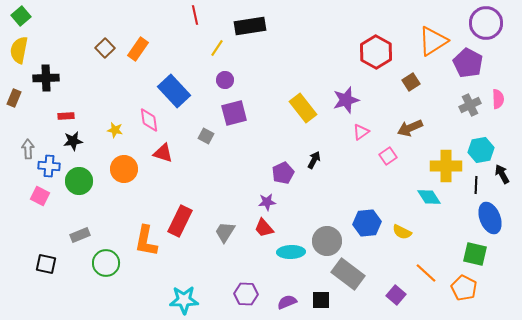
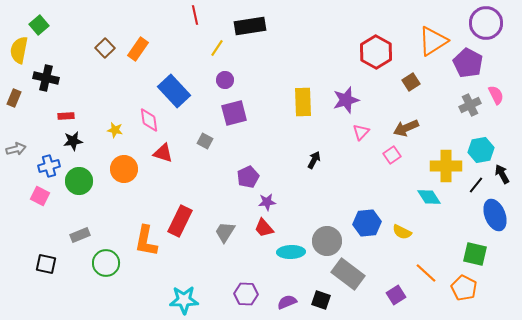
green square at (21, 16): moved 18 px right, 9 px down
black cross at (46, 78): rotated 15 degrees clockwise
pink semicircle at (498, 99): moved 2 px left, 4 px up; rotated 24 degrees counterclockwise
yellow rectangle at (303, 108): moved 6 px up; rotated 36 degrees clockwise
brown arrow at (410, 128): moved 4 px left
pink triangle at (361, 132): rotated 12 degrees counterclockwise
gray square at (206, 136): moved 1 px left, 5 px down
gray arrow at (28, 149): moved 12 px left; rotated 78 degrees clockwise
pink square at (388, 156): moved 4 px right, 1 px up
blue cross at (49, 166): rotated 20 degrees counterclockwise
purple pentagon at (283, 173): moved 35 px left, 4 px down
black line at (476, 185): rotated 36 degrees clockwise
blue ellipse at (490, 218): moved 5 px right, 3 px up
purple square at (396, 295): rotated 18 degrees clockwise
black square at (321, 300): rotated 18 degrees clockwise
